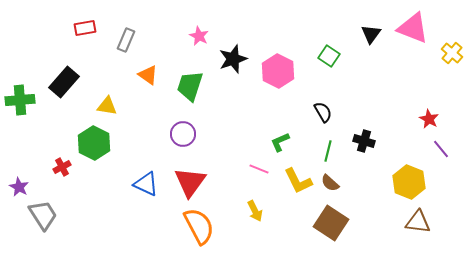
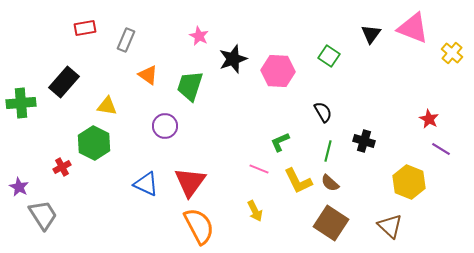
pink hexagon: rotated 24 degrees counterclockwise
green cross: moved 1 px right, 3 px down
purple circle: moved 18 px left, 8 px up
purple line: rotated 18 degrees counterclockwise
brown triangle: moved 28 px left, 4 px down; rotated 36 degrees clockwise
